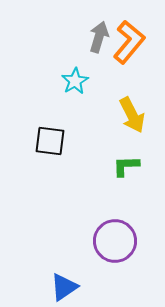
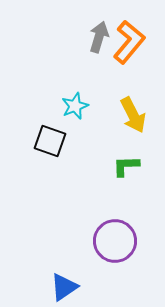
cyan star: moved 25 px down; rotated 8 degrees clockwise
yellow arrow: moved 1 px right
black square: rotated 12 degrees clockwise
